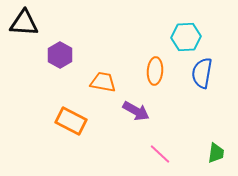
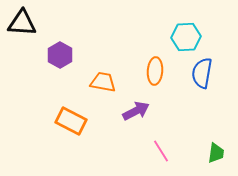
black triangle: moved 2 px left
purple arrow: rotated 56 degrees counterclockwise
pink line: moved 1 px right, 3 px up; rotated 15 degrees clockwise
